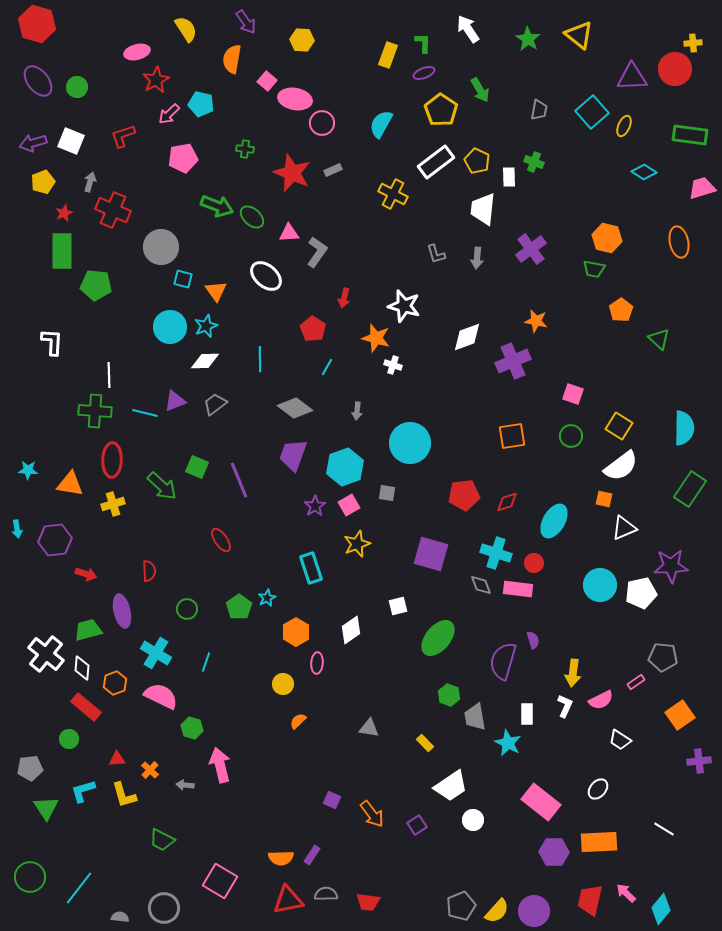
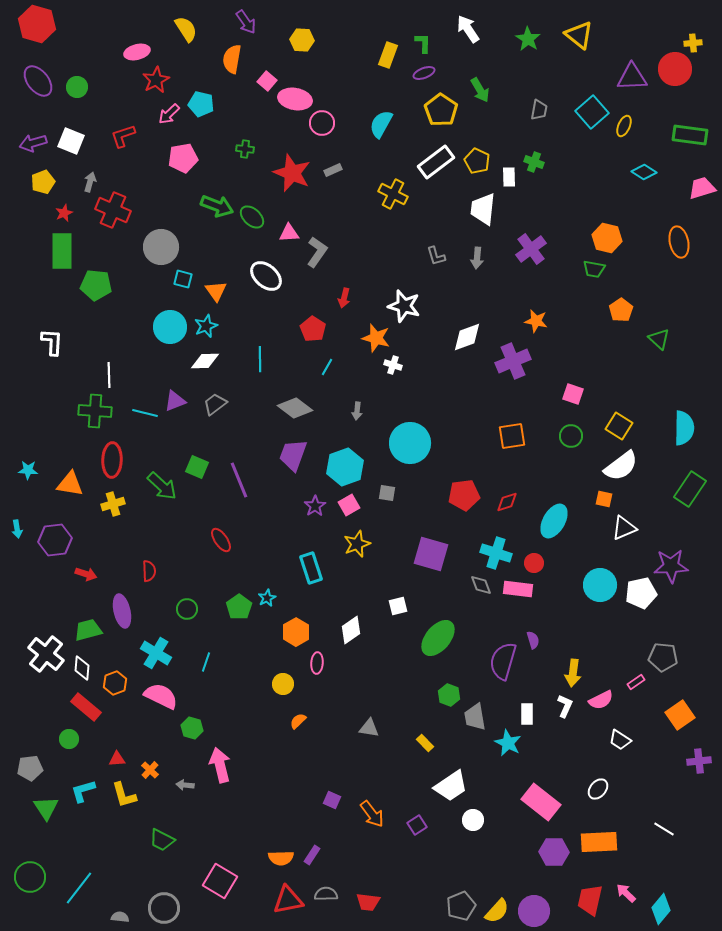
gray L-shape at (436, 254): moved 2 px down
